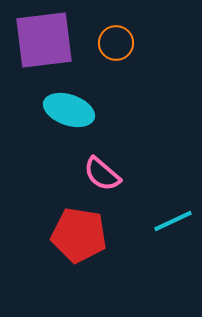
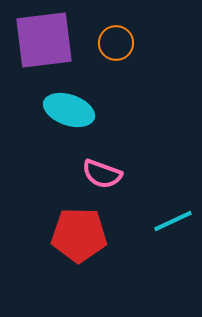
pink semicircle: rotated 21 degrees counterclockwise
red pentagon: rotated 8 degrees counterclockwise
